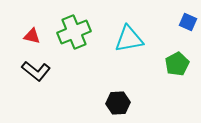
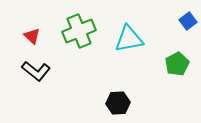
blue square: moved 1 px up; rotated 30 degrees clockwise
green cross: moved 5 px right, 1 px up
red triangle: rotated 30 degrees clockwise
